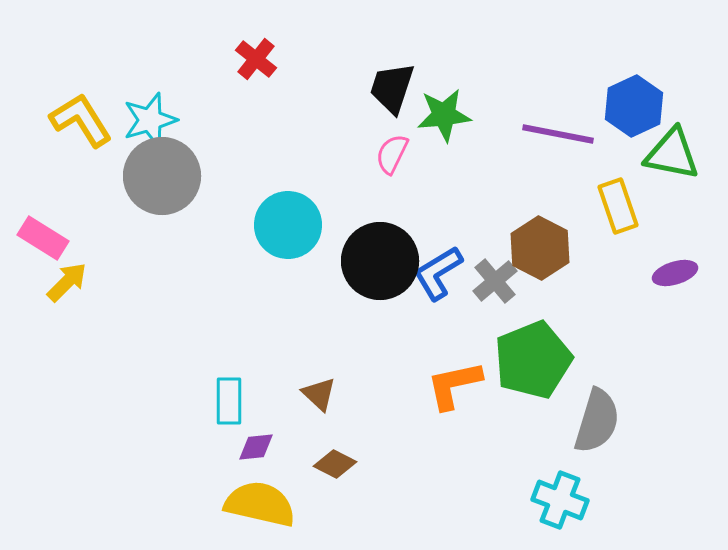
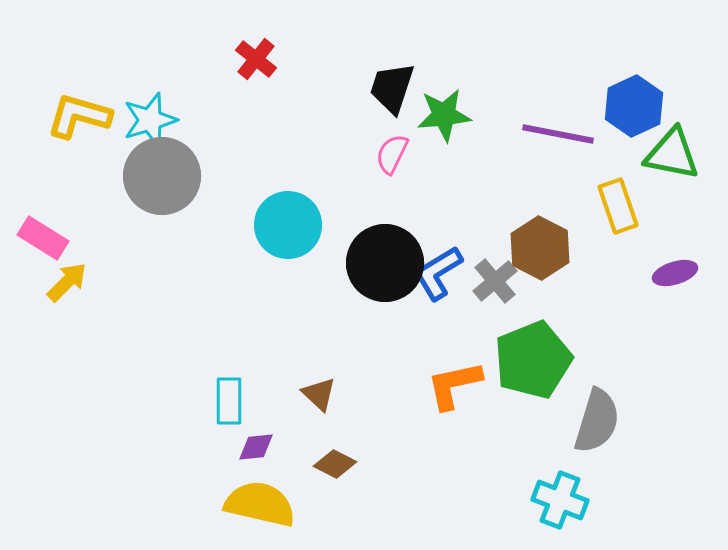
yellow L-shape: moved 2 px left, 4 px up; rotated 42 degrees counterclockwise
black circle: moved 5 px right, 2 px down
